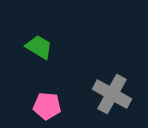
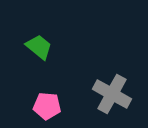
green trapezoid: rotated 8 degrees clockwise
